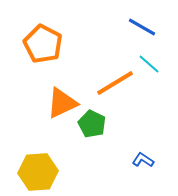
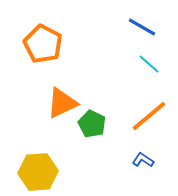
orange line: moved 34 px right, 33 px down; rotated 9 degrees counterclockwise
